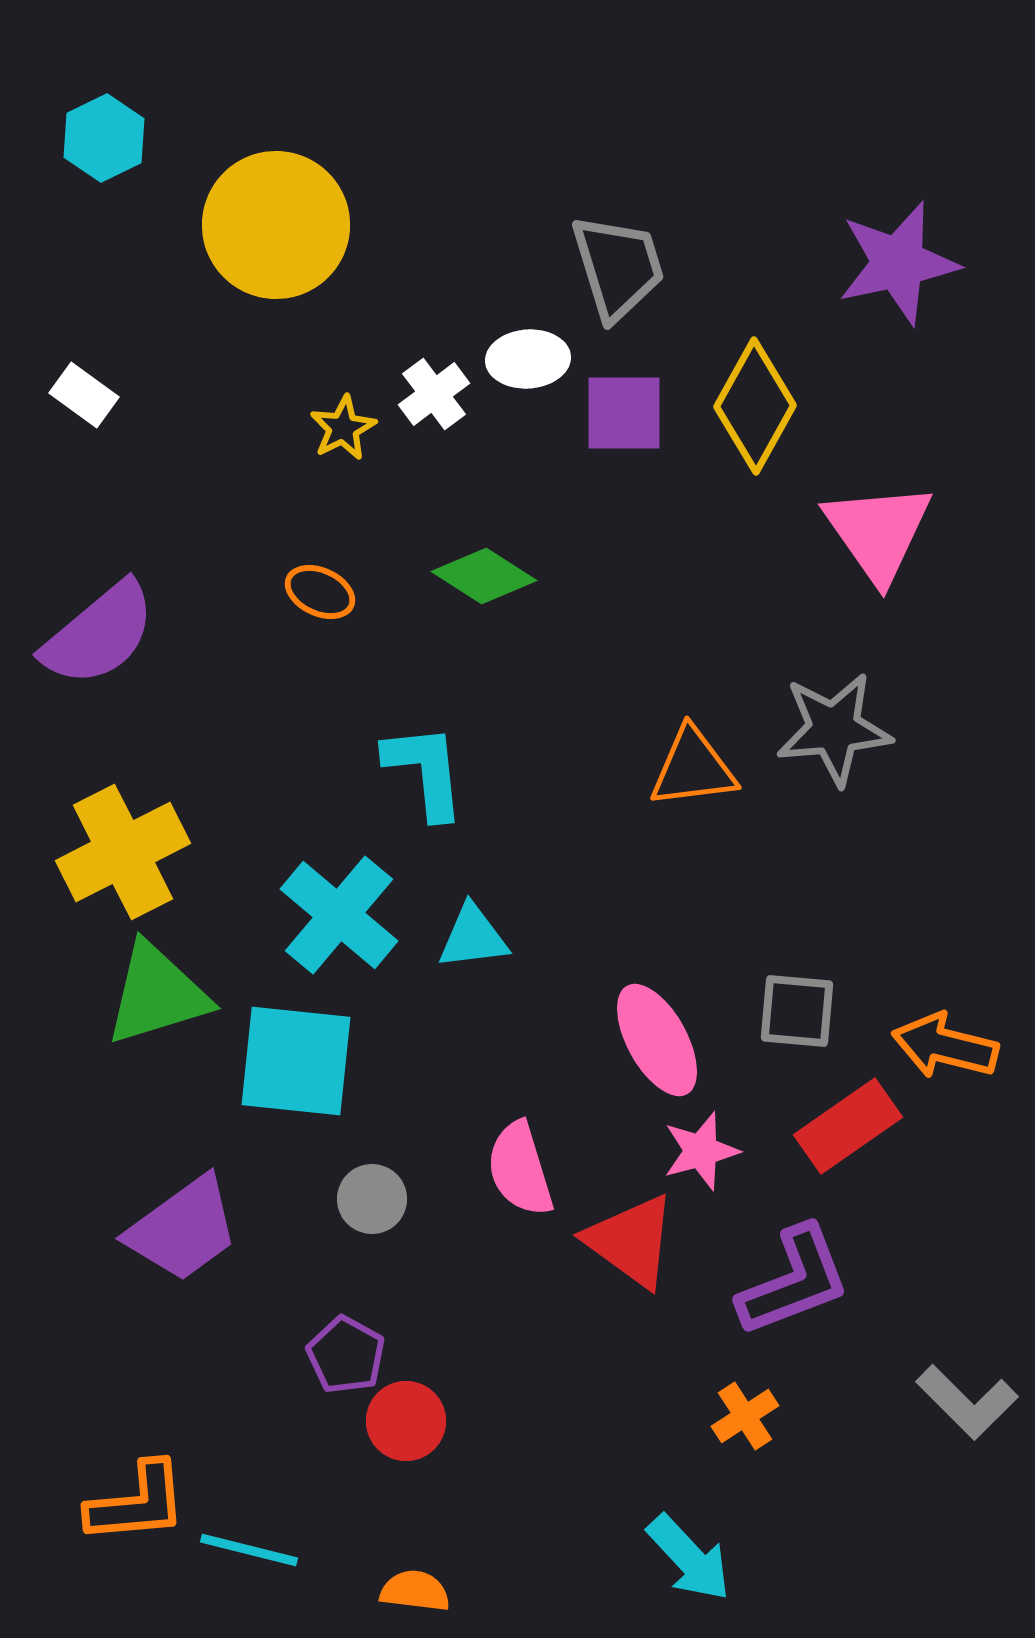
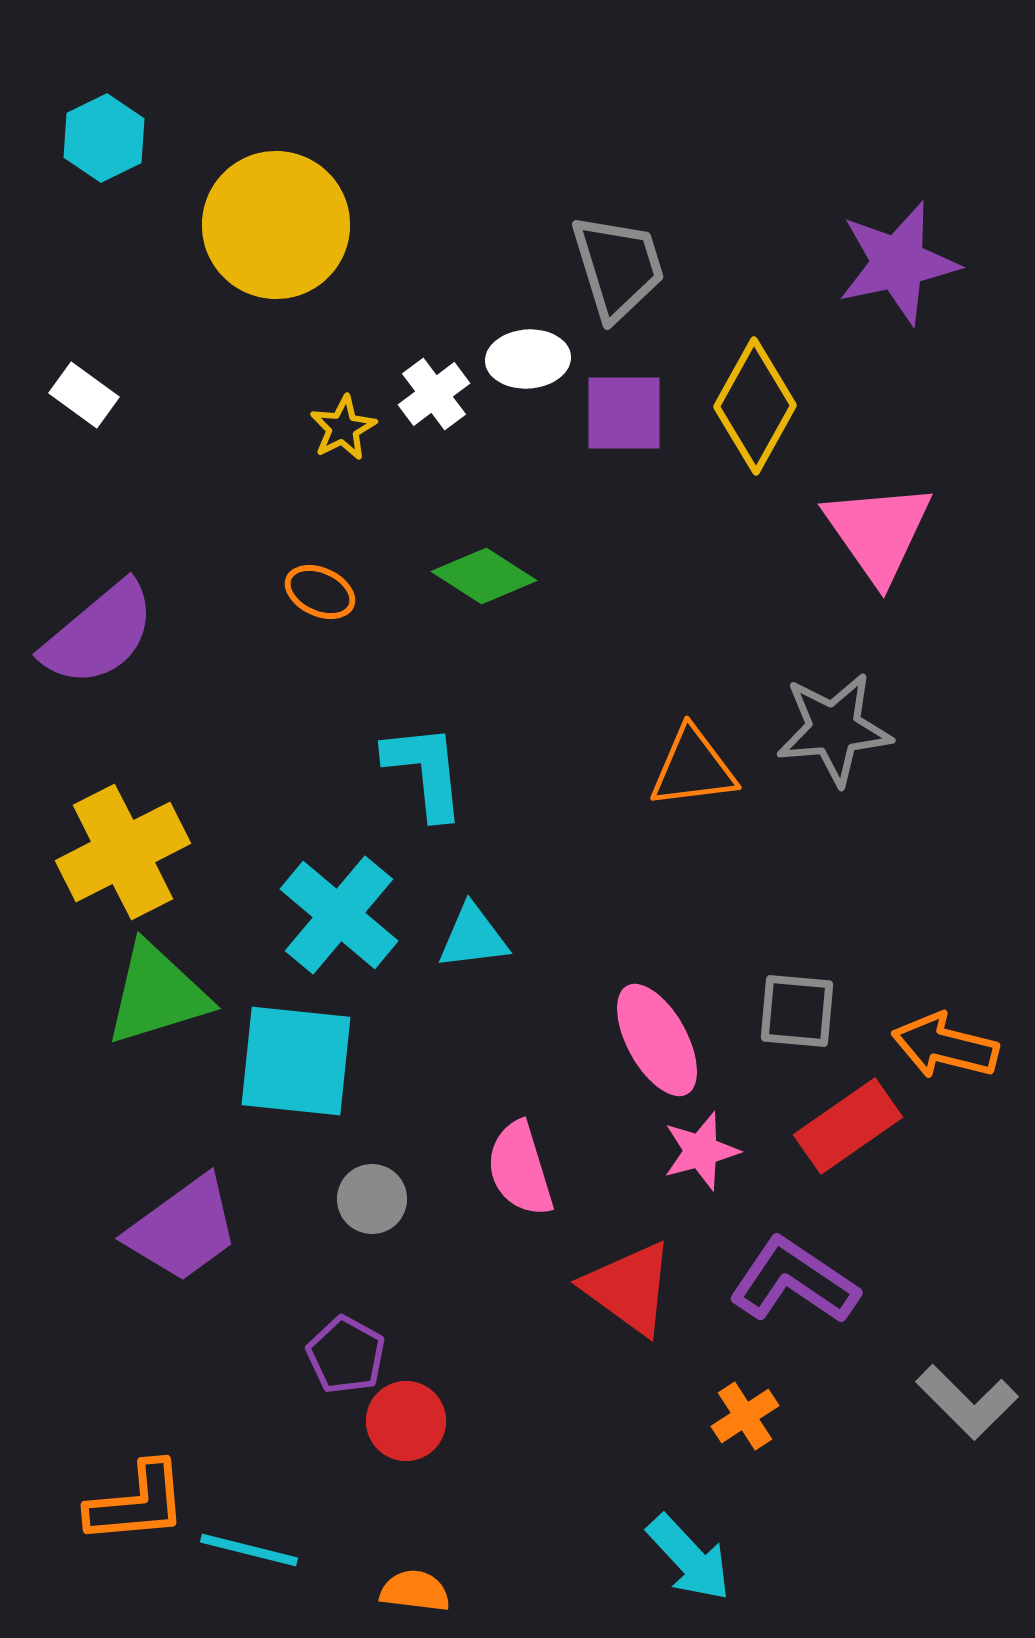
red triangle: moved 2 px left, 47 px down
purple L-shape: rotated 125 degrees counterclockwise
